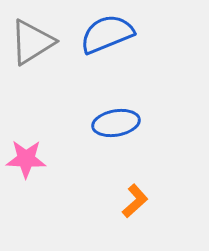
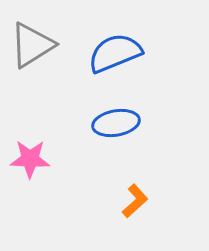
blue semicircle: moved 8 px right, 19 px down
gray triangle: moved 3 px down
pink star: moved 4 px right
